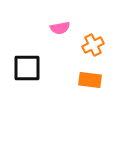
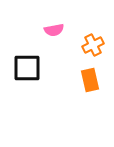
pink semicircle: moved 6 px left, 2 px down
orange rectangle: rotated 70 degrees clockwise
